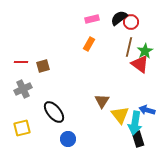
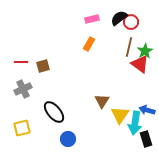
yellow triangle: rotated 12 degrees clockwise
black rectangle: moved 8 px right
